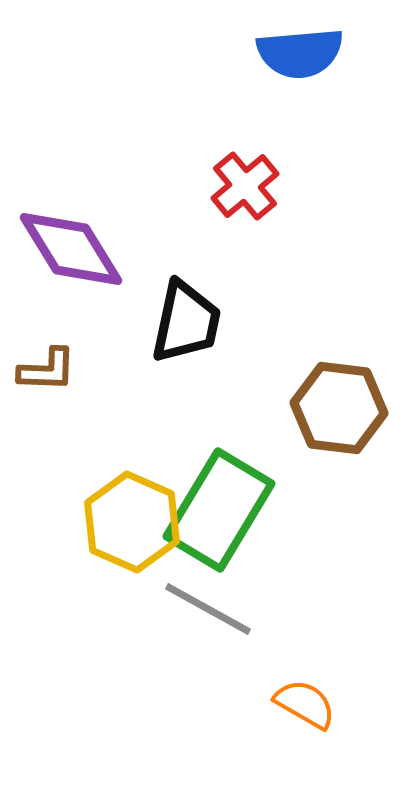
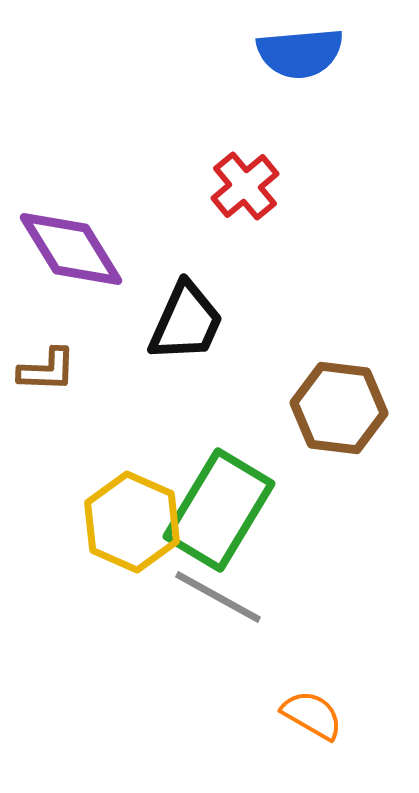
black trapezoid: rotated 12 degrees clockwise
gray line: moved 10 px right, 12 px up
orange semicircle: moved 7 px right, 11 px down
